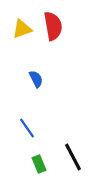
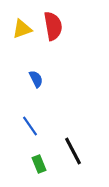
blue line: moved 3 px right, 2 px up
black line: moved 6 px up
